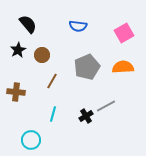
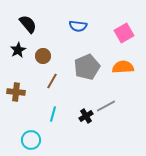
brown circle: moved 1 px right, 1 px down
